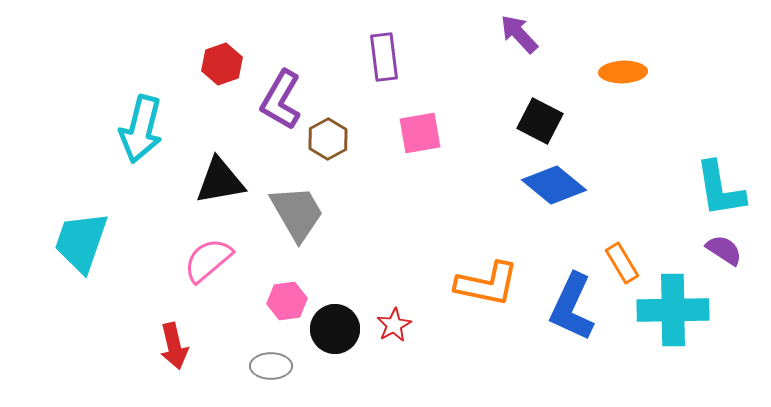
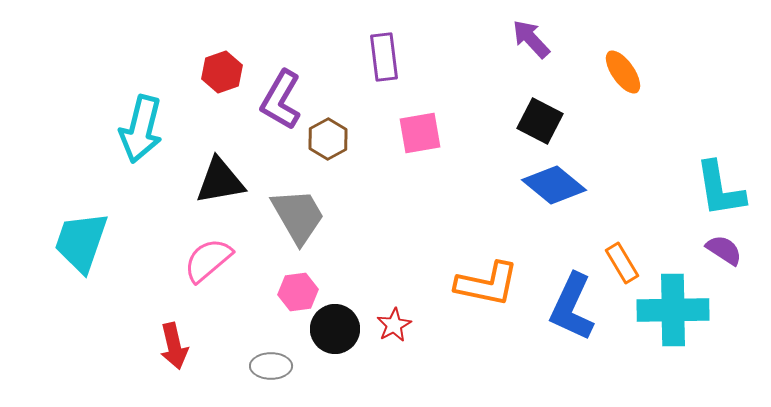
purple arrow: moved 12 px right, 5 px down
red hexagon: moved 8 px down
orange ellipse: rotated 57 degrees clockwise
gray trapezoid: moved 1 px right, 3 px down
pink hexagon: moved 11 px right, 9 px up
